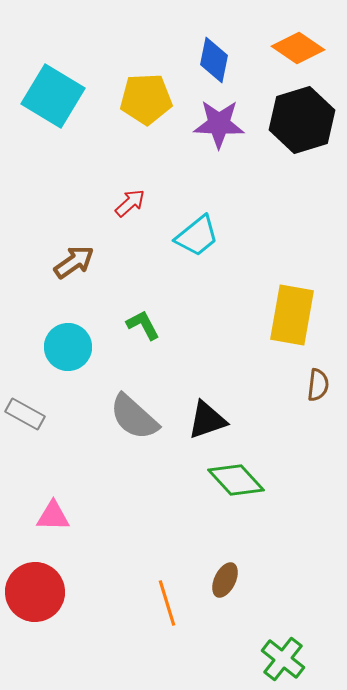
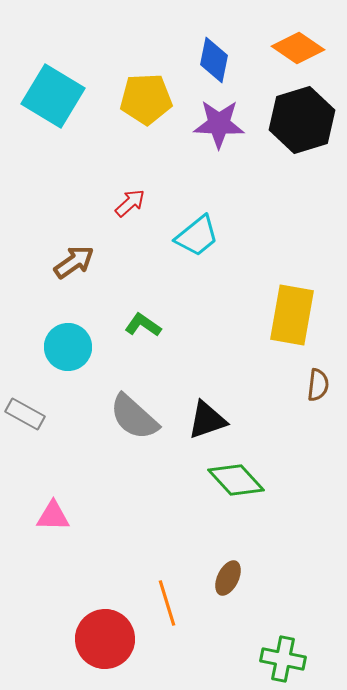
green L-shape: rotated 27 degrees counterclockwise
brown ellipse: moved 3 px right, 2 px up
red circle: moved 70 px right, 47 px down
green cross: rotated 27 degrees counterclockwise
